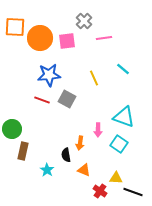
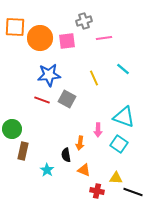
gray cross: rotated 28 degrees clockwise
red cross: moved 3 px left; rotated 24 degrees counterclockwise
